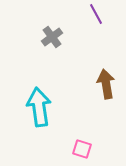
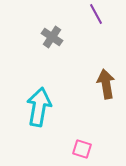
gray cross: rotated 20 degrees counterclockwise
cyan arrow: rotated 18 degrees clockwise
